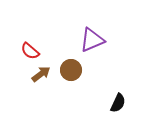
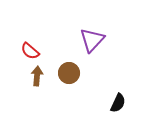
purple triangle: rotated 24 degrees counterclockwise
brown circle: moved 2 px left, 3 px down
brown arrow: moved 4 px left, 2 px down; rotated 48 degrees counterclockwise
